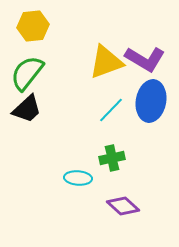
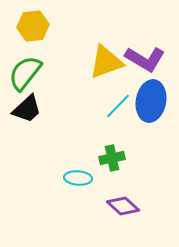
green semicircle: moved 2 px left
cyan line: moved 7 px right, 4 px up
